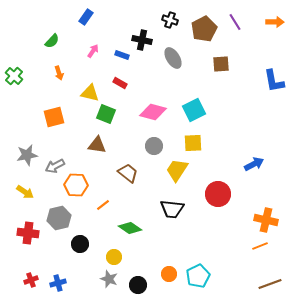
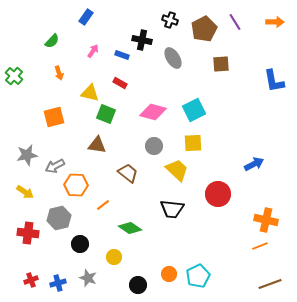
yellow trapezoid at (177, 170): rotated 100 degrees clockwise
gray star at (109, 279): moved 21 px left, 1 px up
